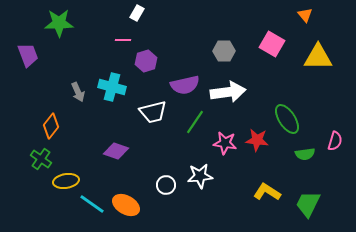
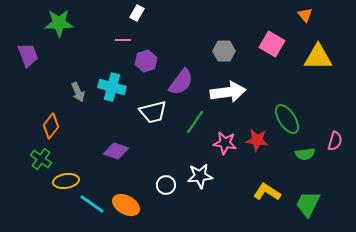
purple semicircle: moved 4 px left, 3 px up; rotated 40 degrees counterclockwise
